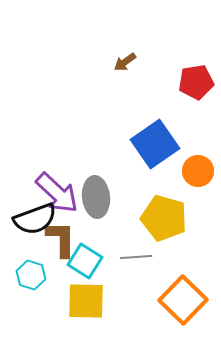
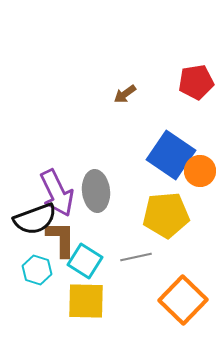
brown arrow: moved 32 px down
blue square: moved 16 px right, 11 px down; rotated 21 degrees counterclockwise
orange circle: moved 2 px right
purple arrow: rotated 21 degrees clockwise
gray ellipse: moved 6 px up
yellow pentagon: moved 2 px right, 3 px up; rotated 21 degrees counterclockwise
gray line: rotated 8 degrees counterclockwise
cyan hexagon: moved 6 px right, 5 px up
